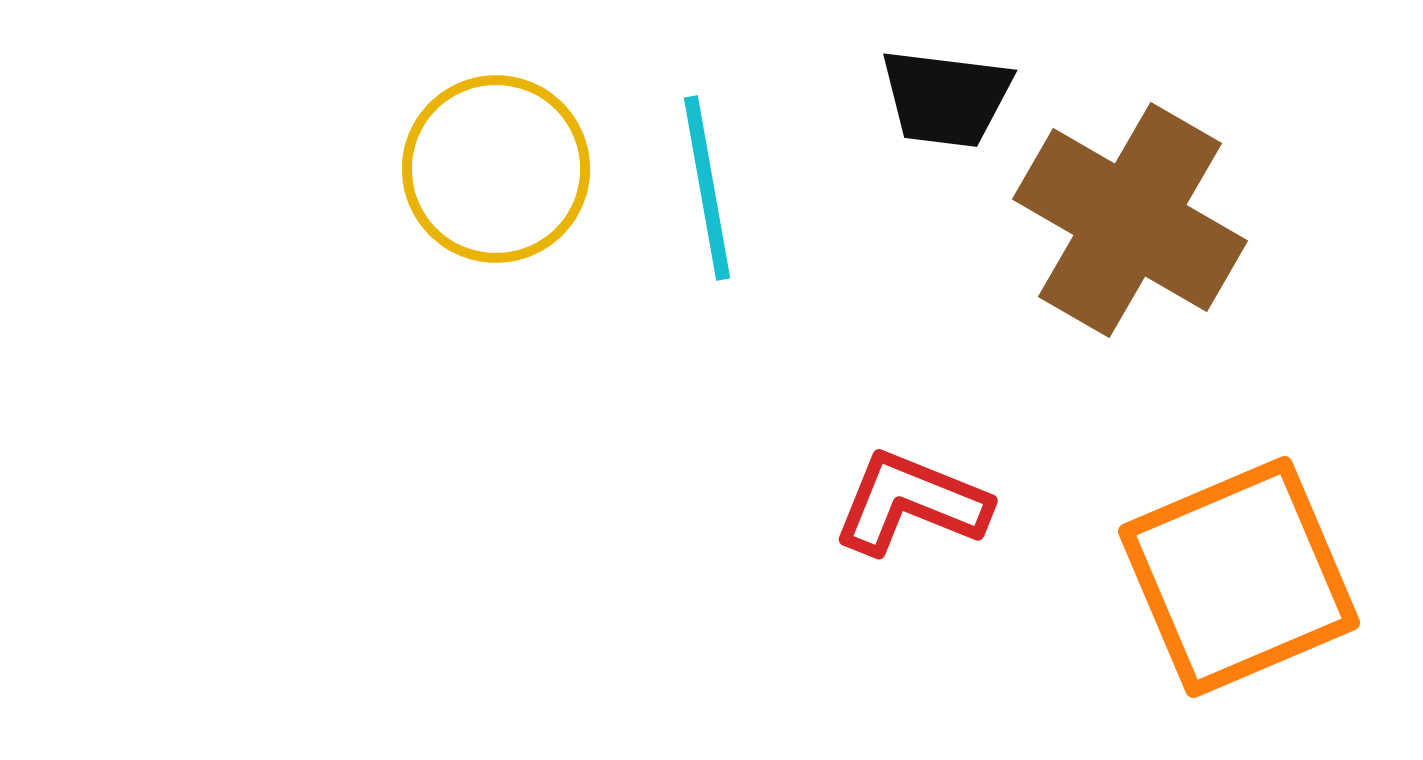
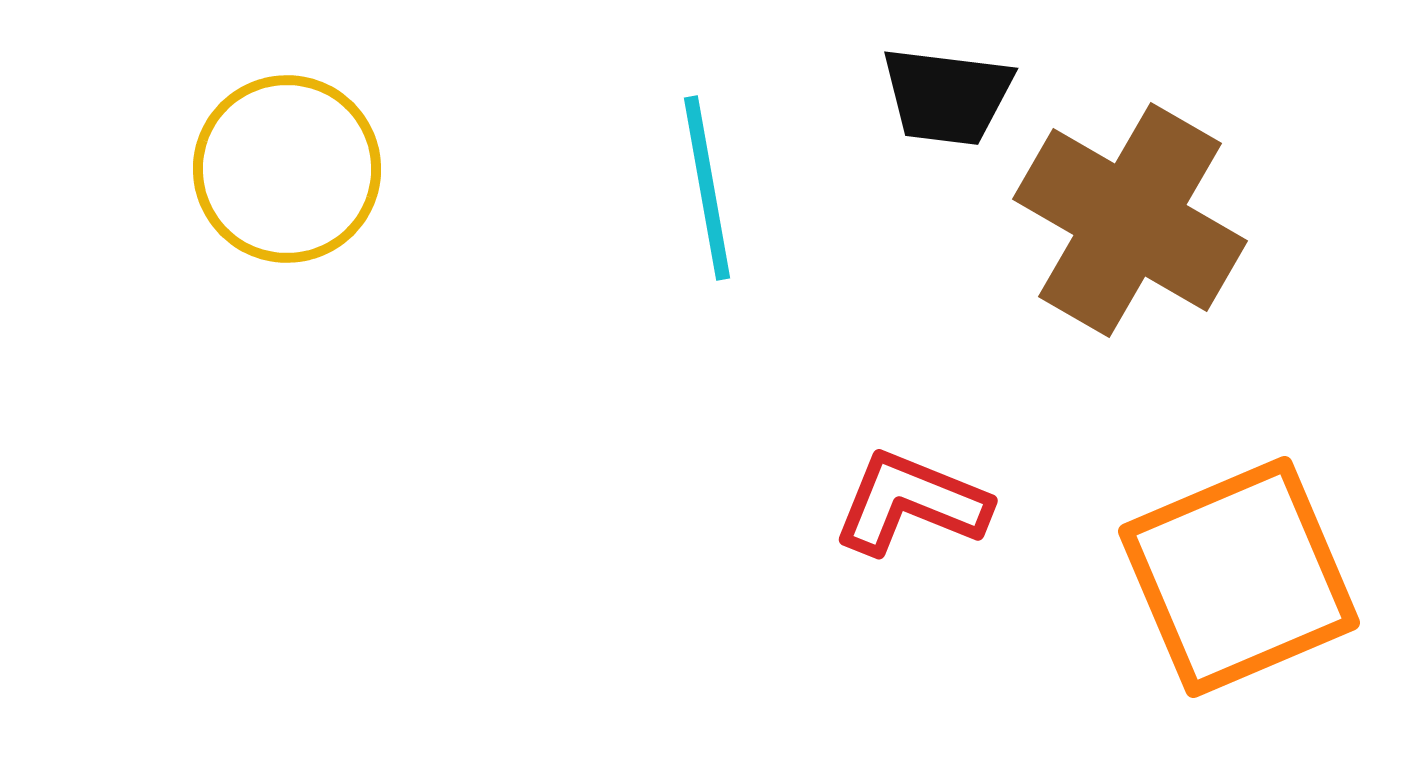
black trapezoid: moved 1 px right, 2 px up
yellow circle: moved 209 px left
